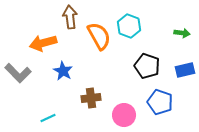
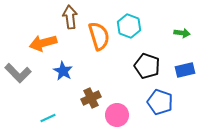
orange semicircle: rotated 12 degrees clockwise
brown cross: rotated 18 degrees counterclockwise
pink circle: moved 7 px left
